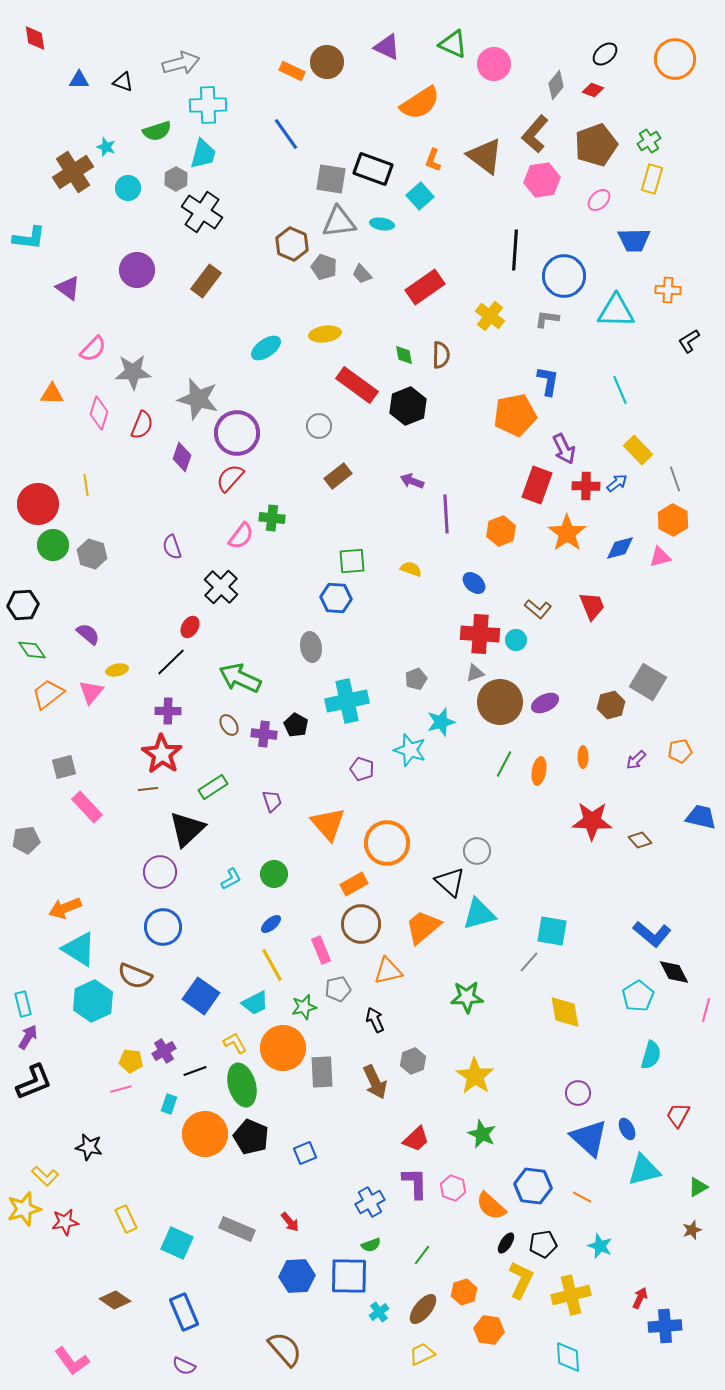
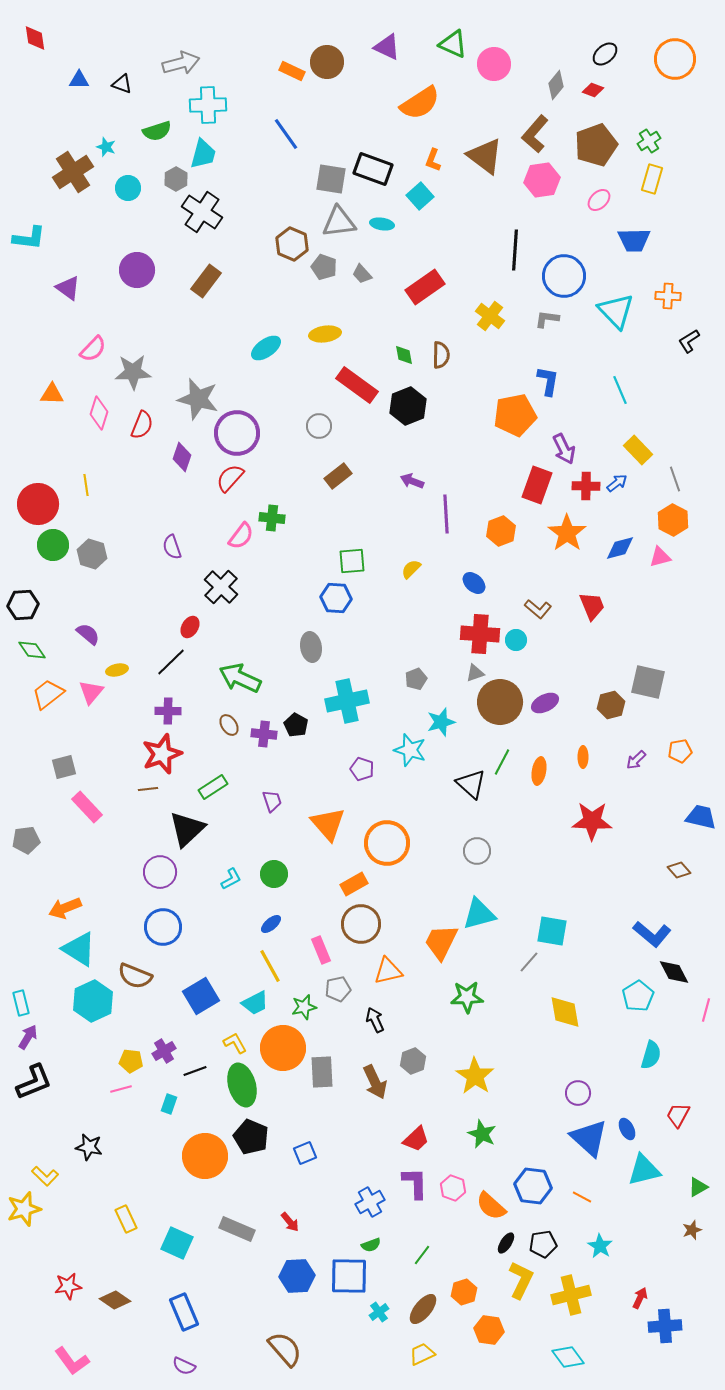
black triangle at (123, 82): moved 1 px left, 2 px down
orange cross at (668, 290): moved 6 px down
cyan triangle at (616, 311): rotated 45 degrees clockwise
yellow semicircle at (411, 569): rotated 65 degrees counterclockwise
gray square at (648, 682): rotated 18 degrees counterclockwise
red star at (162, 754): rotated 18 degrees clockwise
green line at (504, 764): moved 2 px left, 2 px up
brown diamond at (640, 840): moved 39 px right, 30 px down
black triangle at (450, 882): moved 21 px right, 98 px up
orange trapezoid at (423, 927): moved 18 px right, 15 px down; rotated 24 degrees counterclockwise
yellow line at (272, 965): moved 2 px left, 1 px down
blue square at (201, 996): rotated 24 degrees clockwise
cyan rectangle at (23, 1004): moved 2 px left, 1 px up
orange circle at (205, 1134): moved 22 px down
red star at (65, 1222): moved 3 px right, 64 px down
cyan star at (600, 1246): rotated 10 degrees clockwise
cyan diamond at (568, 1357): rotated 32 degrees counterclockwise
